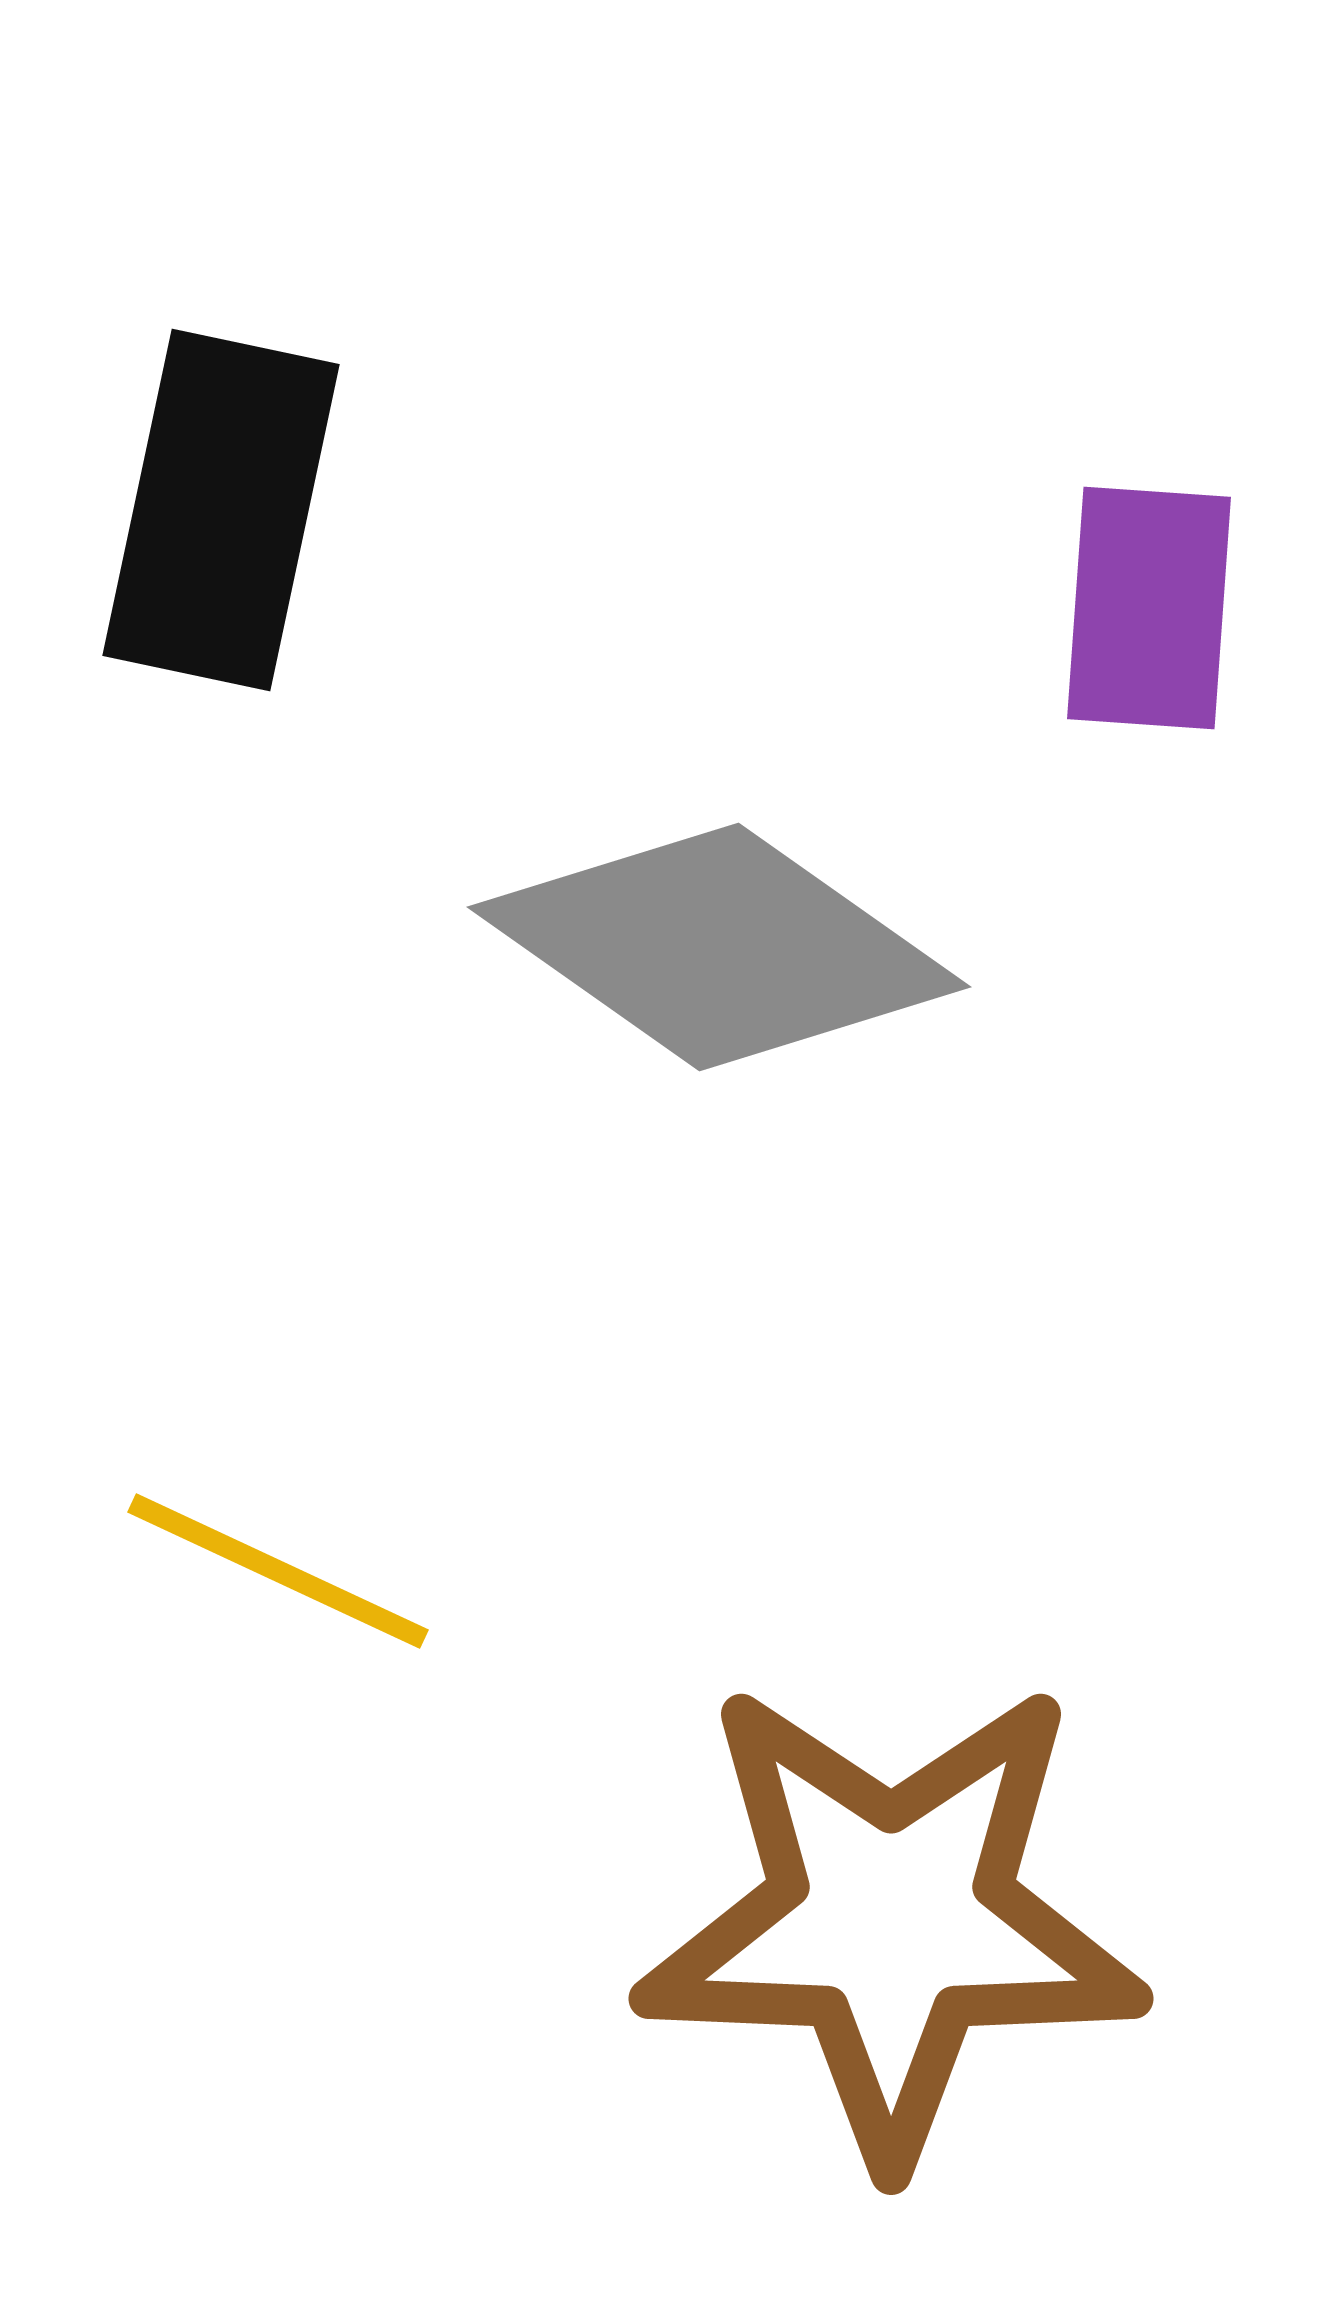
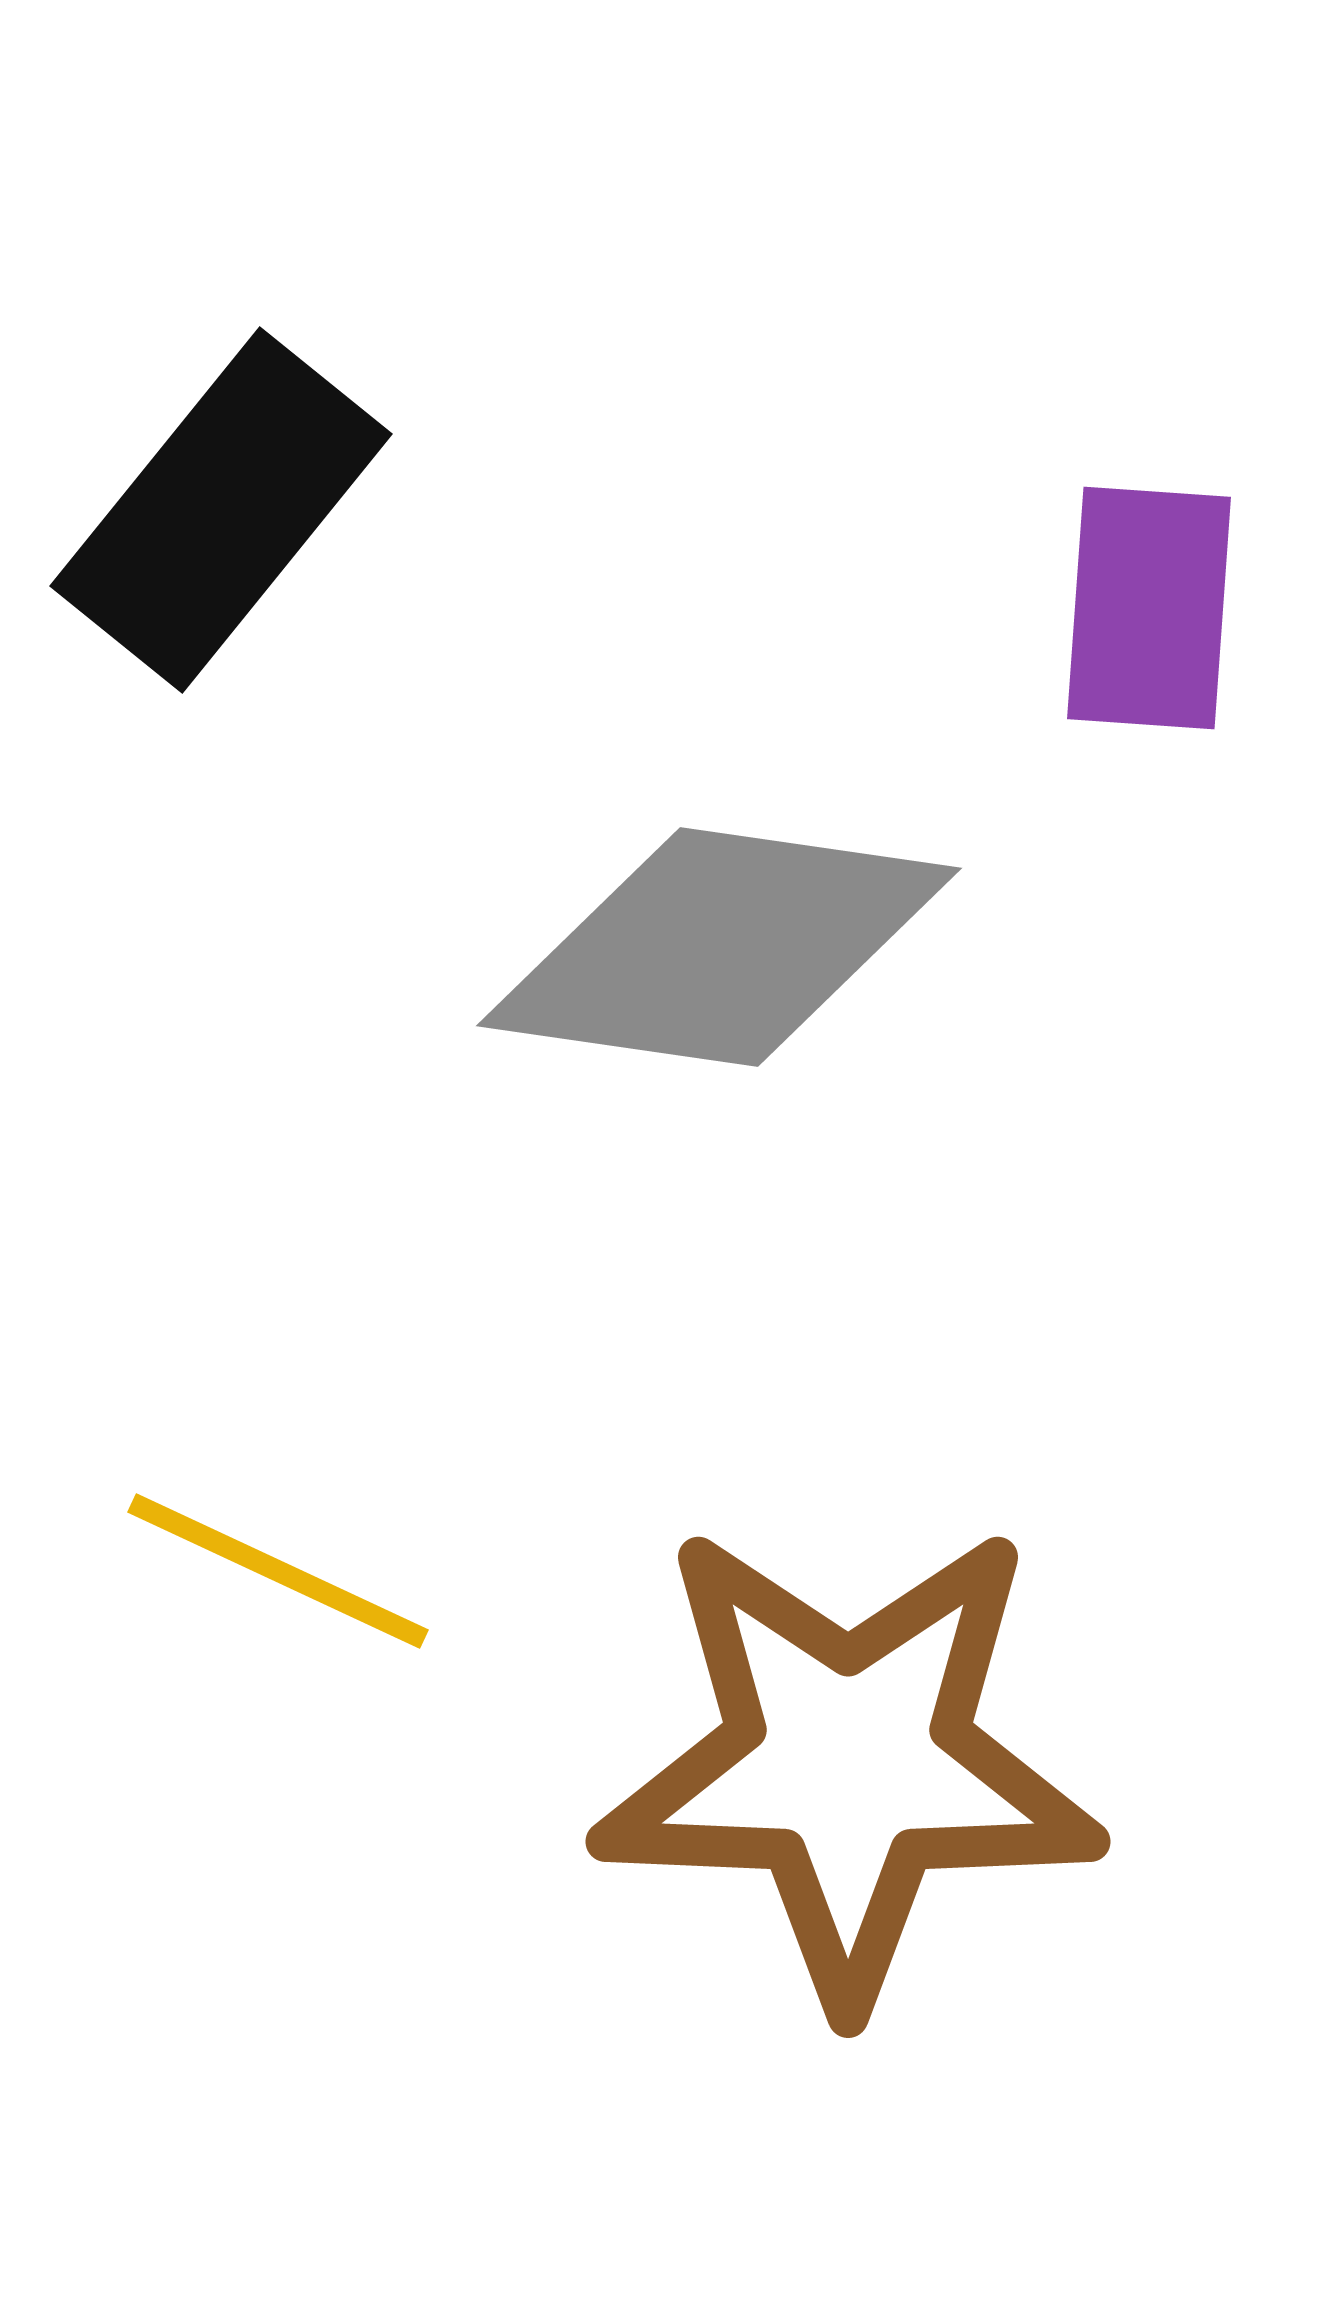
black rectangle: rotated 27 degrees clockwise
gray diamond: rotated 27 degrees counterclockwise
brown star: moved 43 px left, 157 px up
